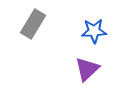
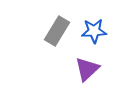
gray rectangle: moved 24 px right, 7 px down
